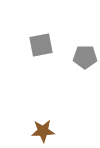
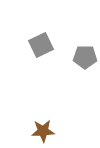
gray square: rotated 15 degrees counterclockwise
